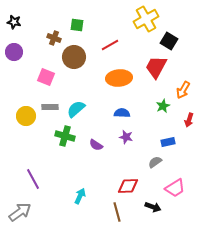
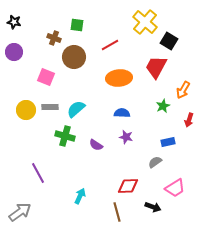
yellow cross: moved 1 px left, 3 px down; rotated 20 degrees counterclockwise
yellow circle: moved 6 px up
purple line: moved 5 px right, 6 px up
